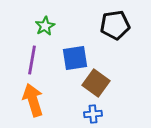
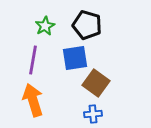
black pentagon: moved 28 px left; rotated 24 degrees clockwise
purple line: moved 1 px right
